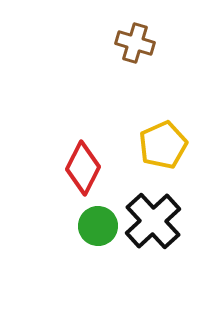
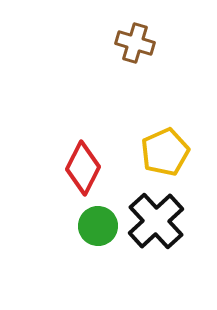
yellow pentagon: moved 2 px right, 7 px down
black cross: moved 3 px right
